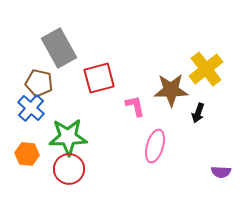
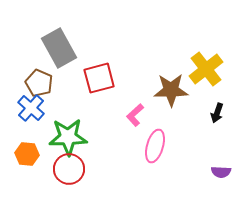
brown pentagon: rotated 12 degrees clockwise
pink L-shape: moved 9 px down; rotated 120 degrees counterclockwise
black arrow: moved 19 px right
